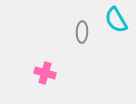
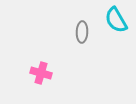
pink cross: moved 4 px left
